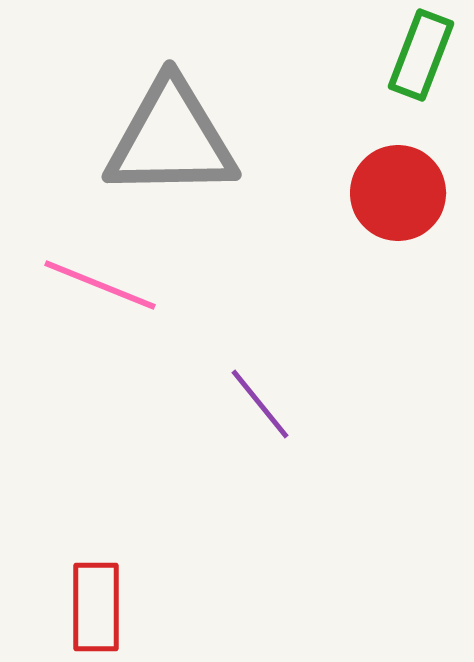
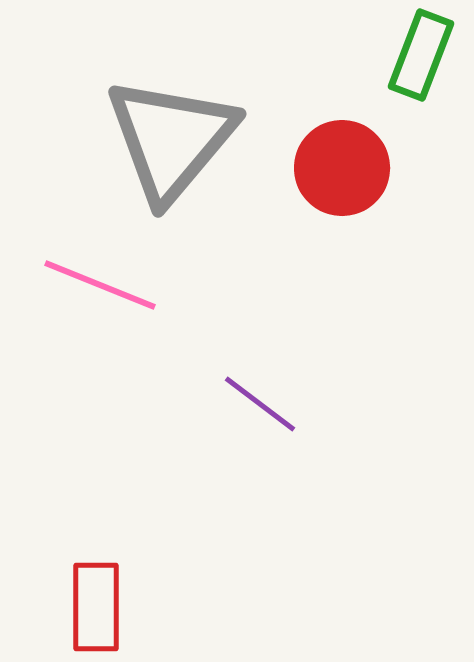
gray triangle: rotated 49 degrees counterclockwise
red circle: moved 56 px left, 25 px up
purple line: rotated 14 degrees counterclockwise
